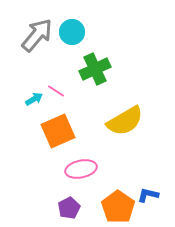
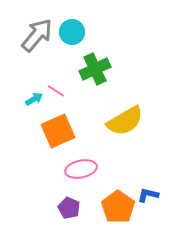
purple pentagon: rotated 20 degrees counterclockwise
